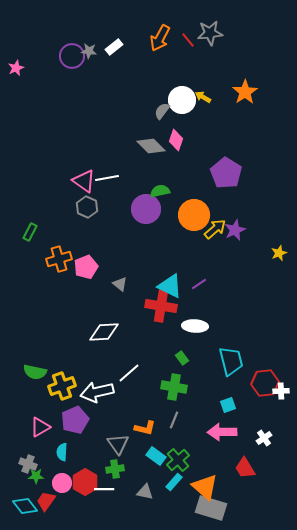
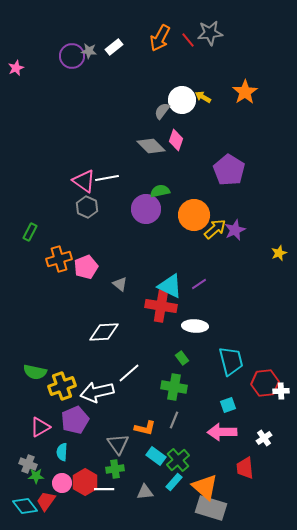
purple pentagon at (226, 173): moved 3 px right, 3 px up
red trapezoid at (245, 468): rotated 25 degrees clockwise
gray triangle at (145, 492): rotated 18 degrees counterclockwise
